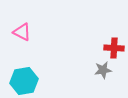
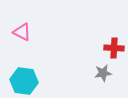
gray star: moved 3 px down
cyan hexagon: rotated 16 degrees clockwise
